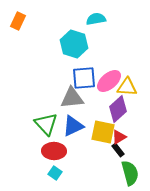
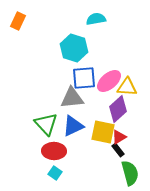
cyan hexagon: moved 4 px down
